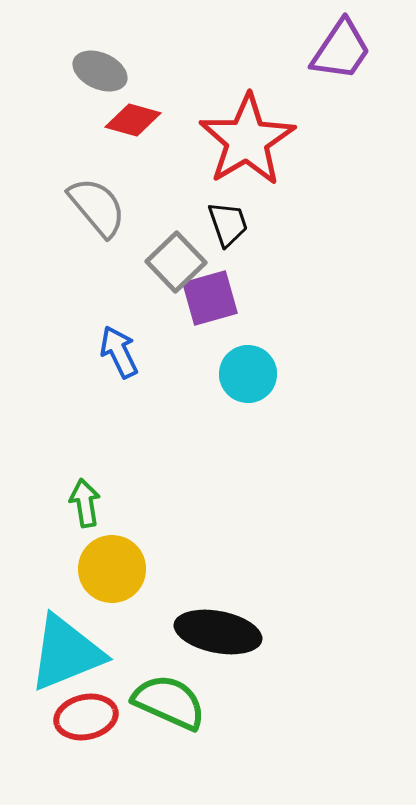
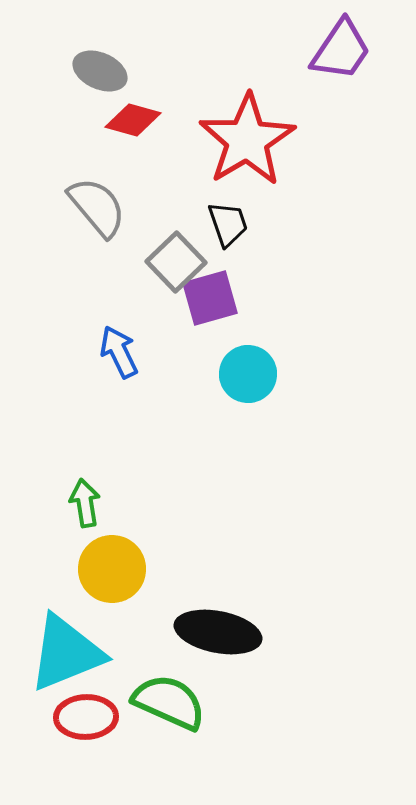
red ellipse: rotated 10 degrees clockwise
